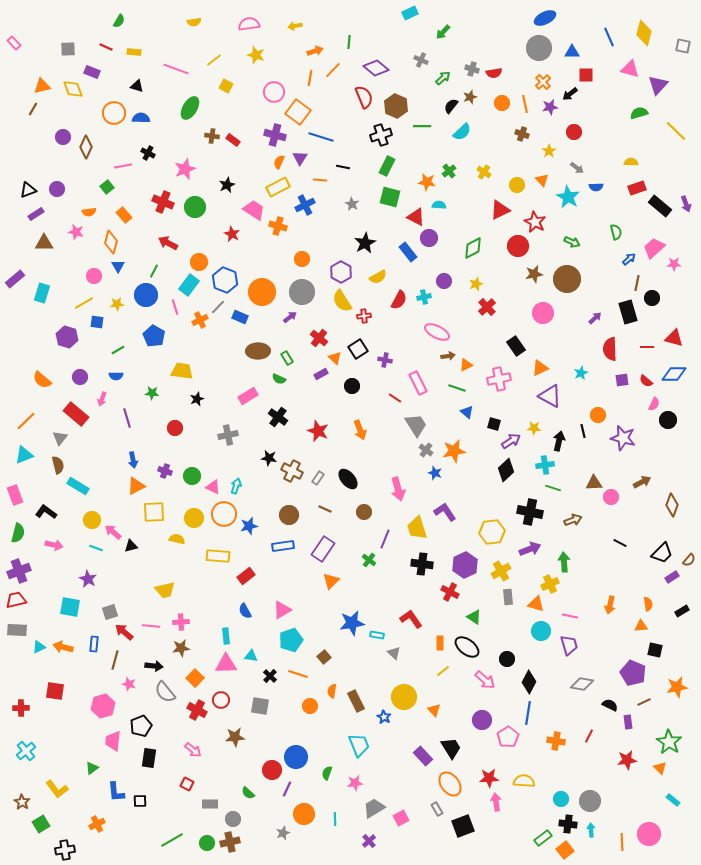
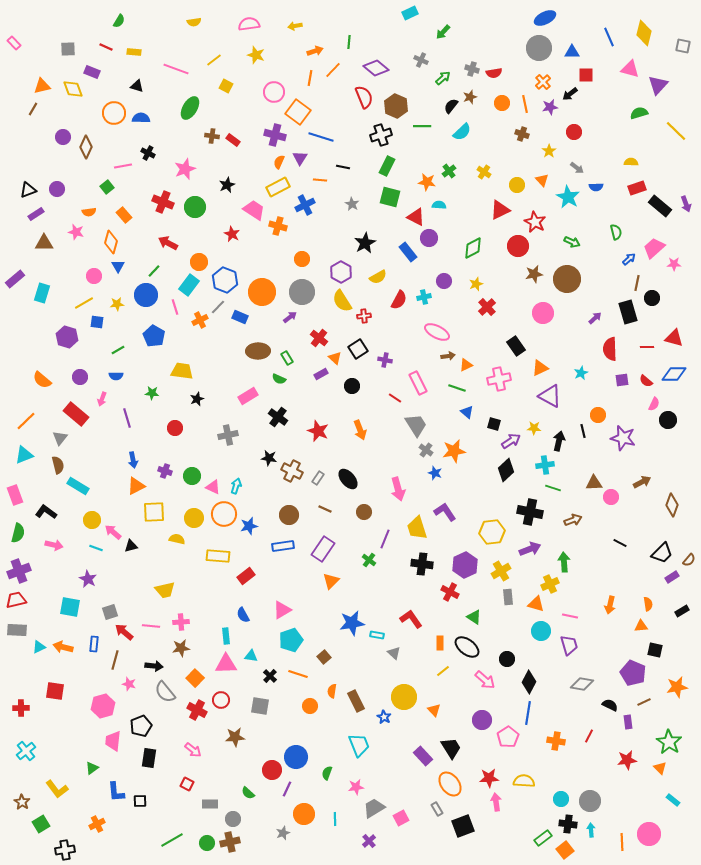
green line at (154, 271): rotated 16 degrees clockwise
blue semicircle at (245, 611): moved 2 px left, 4 px down
pink star at (355, 783): moved 1 px right, 4 px down
